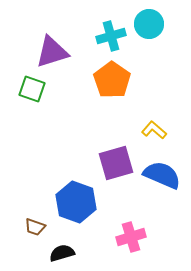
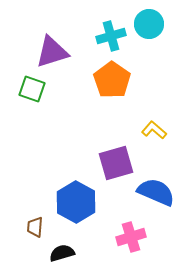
blue semicircle: moved 6 px left, 17 px down
blue hexagon: rotated 9 degrees clockwise
brown trapezoid: rotated 75 degrees clockwise
